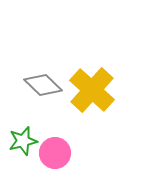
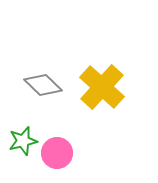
yellow cross: moved 10 px right, 3 px up
pink circle: moved 2 px right
